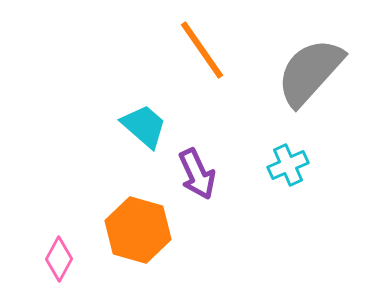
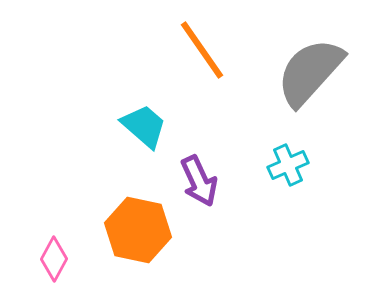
purple arrow: moved 2 px right, 7 px down
orange hexagon: rotated 4 degrees counterclockwise
pink diamond: moved 5 px left
